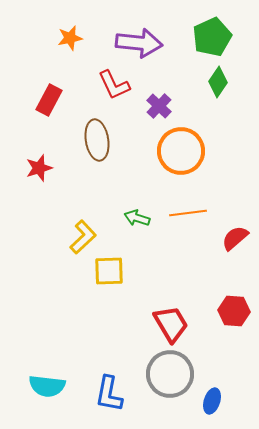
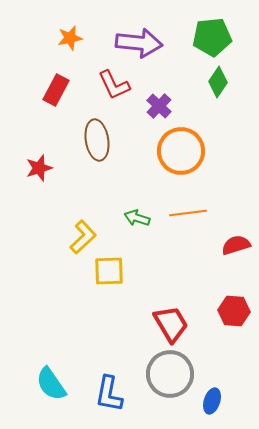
green pentagon: rotated 18 degrees clockwise
red rectangle: moved 7 px right, 10 px up
red semicircle: moved 1 px right, 7 px down; rotated 24 degrees clockwise
cyan semicircle: moved 4 px right, 2 px up; rotated 48 degrees clockwise
